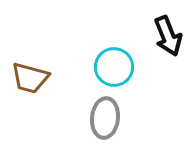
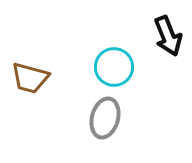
gray ellipse: rotated 9 degrees clockwise
